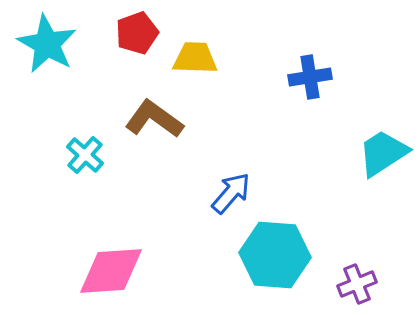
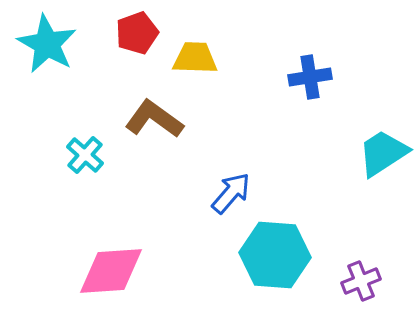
purple cross: moved 4 px right, 3 px up
